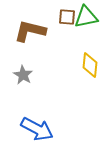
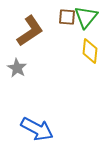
green triangle: rotated 40 degrees counterclockwise
brown L-shape: rotated 132 degrees clockwise
yellow diamond: moved 14 px up
gray star: moved 6 px left, 7 px up
